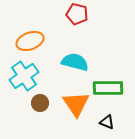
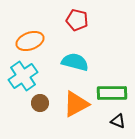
red pentagon: moved 6 px down
cyan cross: moved 1 px left
green rectangle: moved 4 px right, 5 px down
orange triangle: rotated 36 degrees clockwise
black triangle: moved 11 px right, 1 px up
